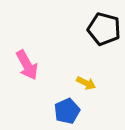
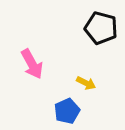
black pentagon: moved 3 px left, 1 px up
pink arrow: moved 5 px right, 1 px up
